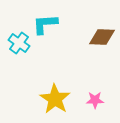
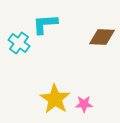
pink star: moved 11 px left, 4 px down
